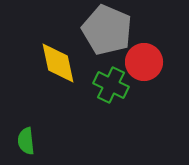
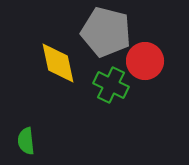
gray pentagon: moved 1 px left, 2 px down; rotated 9 degrees counterclockwise
red circle: moved 1 px right, 1 px up
